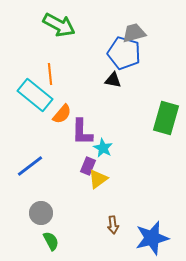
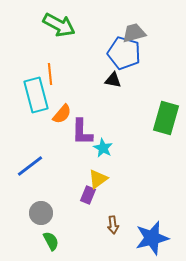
cyan rectangle: moved 1 px right; rotated 36 degrees clockwise
purple rectangle: moved 29 px down
